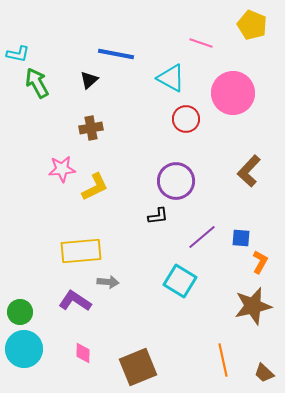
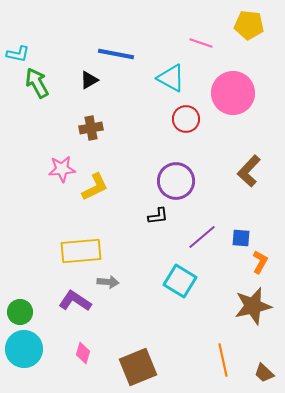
yellow pentagon: moved 3 px left; rotated 16 degrees counterclockwise
black triangle: rotated 12 degrees clockwise
pink diamond: rotated 15 degrees clockwise
